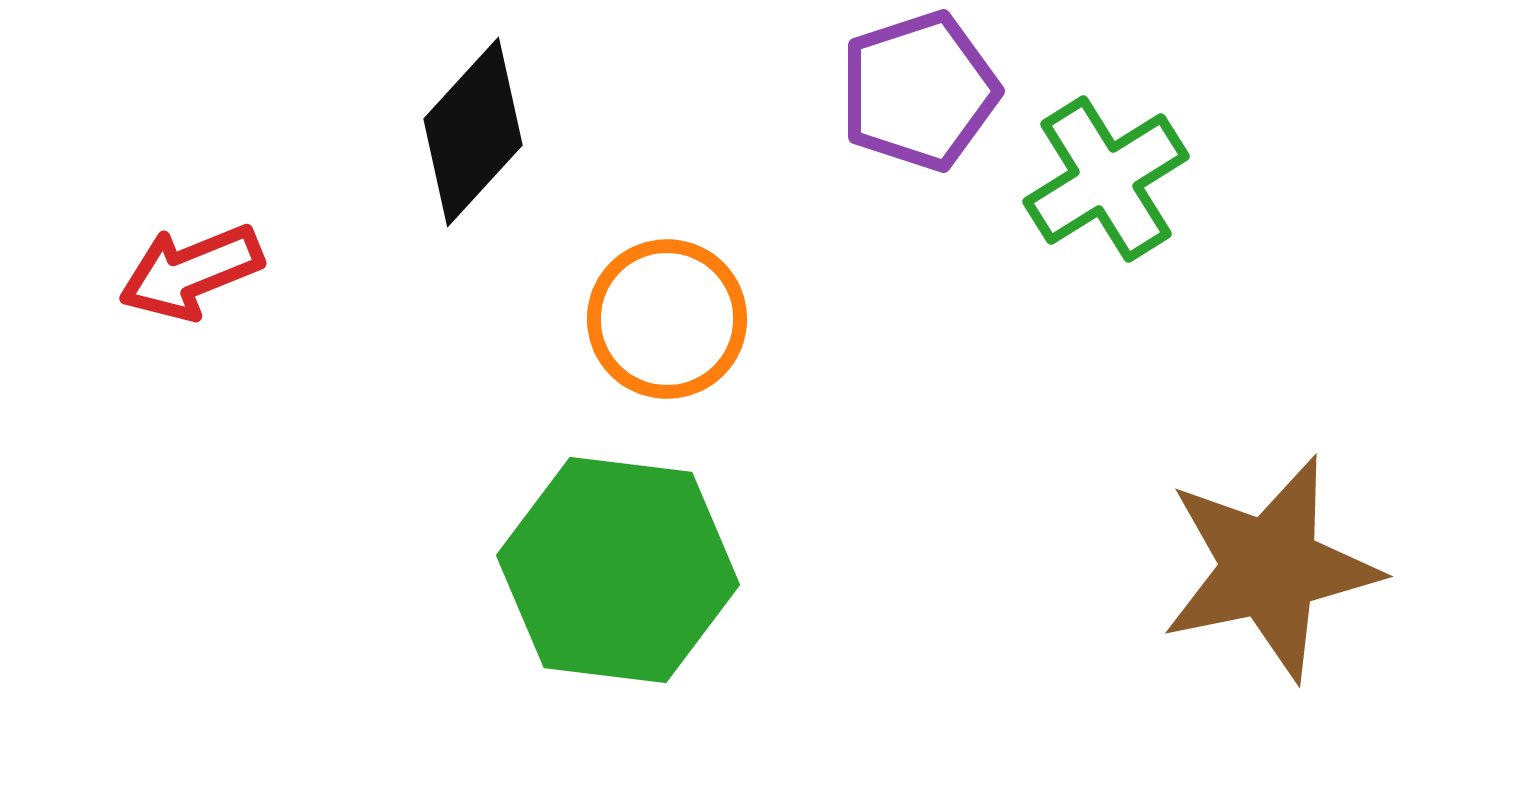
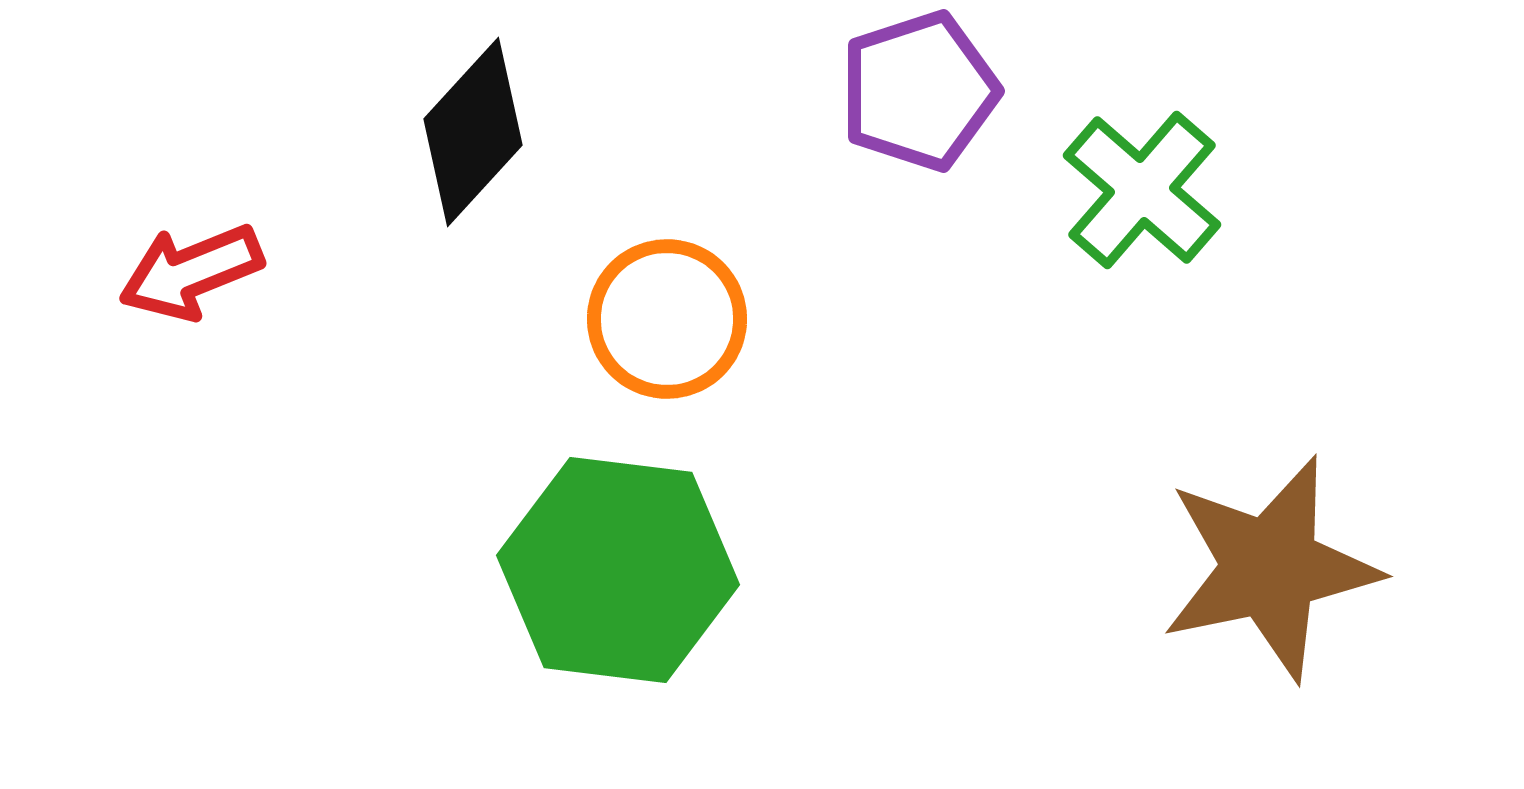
green cross: moved 36 px right, 11 px down; rotated 17 degrees counterclockwise
